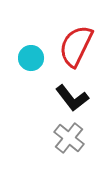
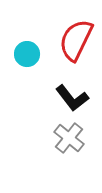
red semicircle: moved 6 px up
cyan circle: moved 4 px left, 4 px up
